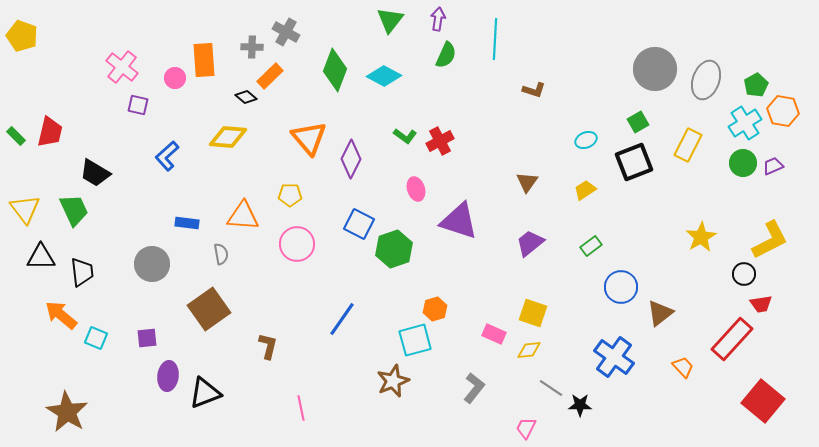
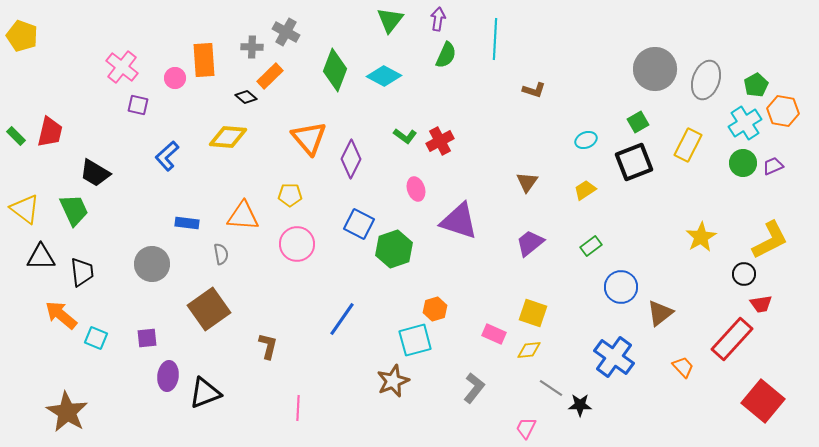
yellow triangle at (25, 209): rotated 16 degrees counterclockwise
pink line at (301, 408): moved 3 px left; rotated 15 degrees clockwise
